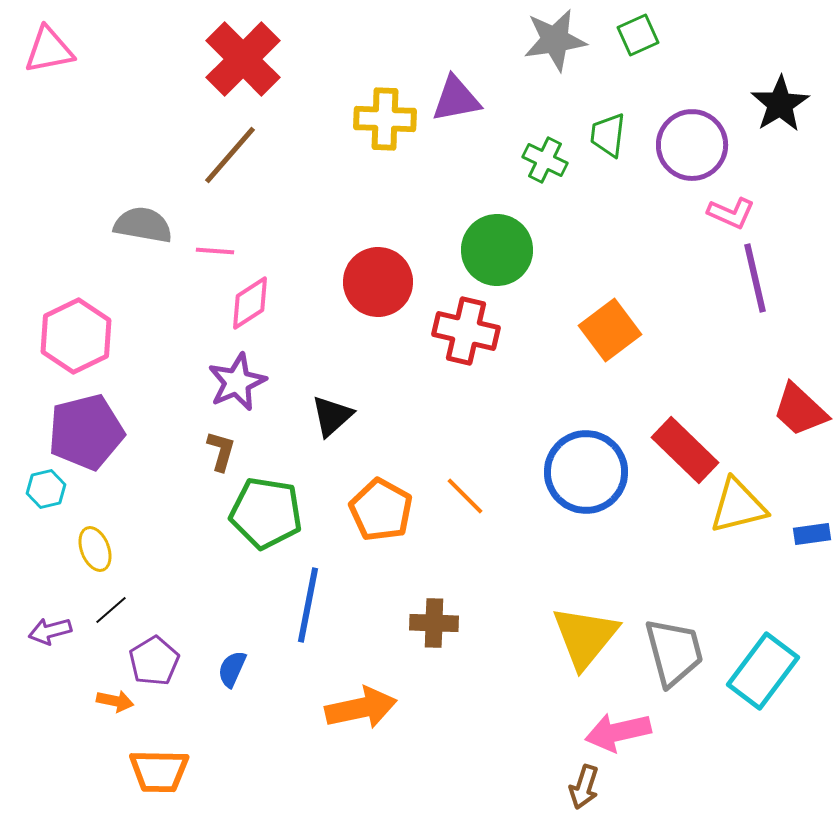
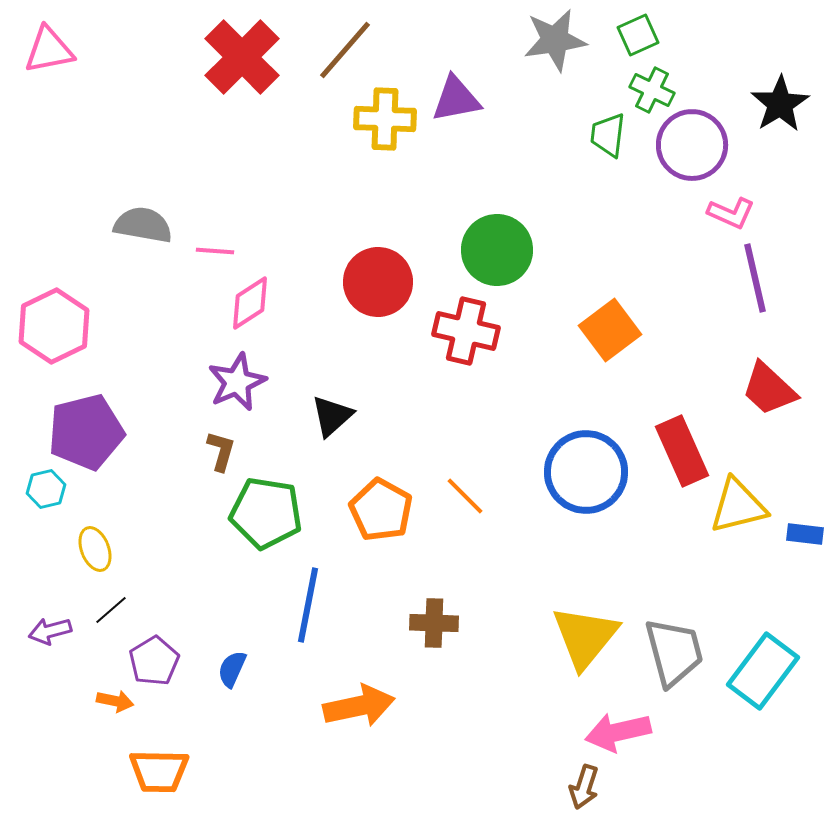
red cross at (243, 59): moved 1 px left, 2 px up
brown line at (230, 155): moved 115 px right, 105 px up
green cross at (545, 160): moved 107 px right, 70 px up
pink hexagon at (76, 336): moved 22 px left, 10 px up
red trapezoid at (800, 410): moved 31 px left, 21 px up
red rectangle at (685, 450): moved 3 px left, 1 px down; rotated 22 degrees clockwise
blue rectangle at (812, 534): moved 7 px left; rotated 15 degrees clockwise
orange arrow at (361, 708): moved 2 px left, 2 px up
